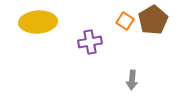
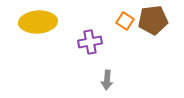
brown pentagon: rotated 24 degrees clockwise
gray arrow: moved 25 px left
